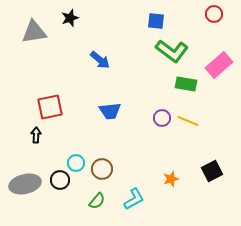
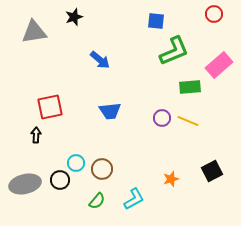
black star: moved 4 px right, 1 px up
green L-shape: moved 2 px right; rotated 60 degrees counterclockwise
green rectangle: moved 4 px right, 3 px down; rotated 15 degrees counterclockwise
